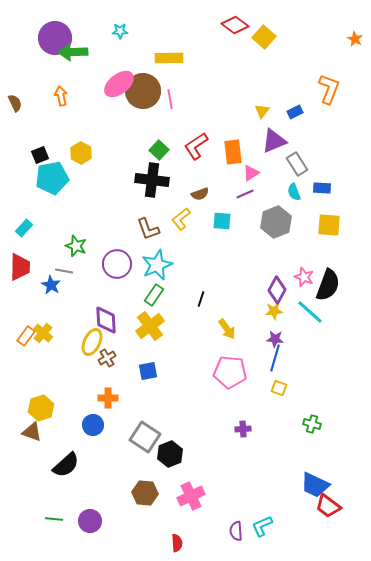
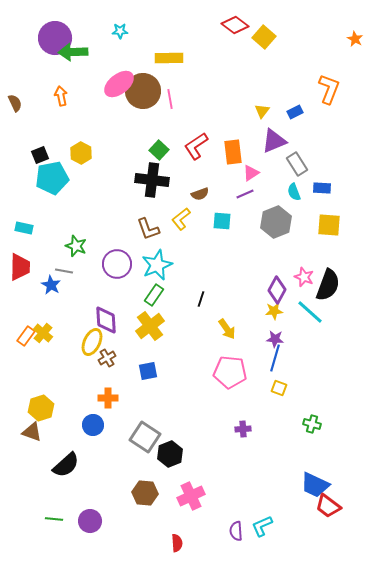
cyan rectangle at (24, 228): rotated 60 degrees clockwise
